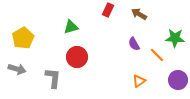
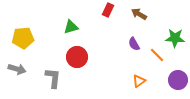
yellow pentagon: rotated 25 degrees clockwise
